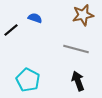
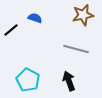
black arrow: moved 9 px left
